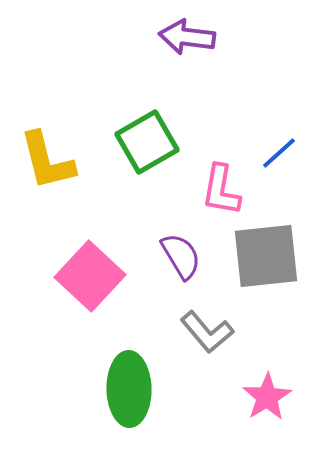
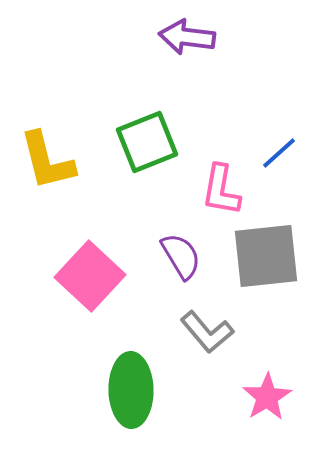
green square: rotated 8 degrees clockwise
green ellipse: moved 2 px right, 1 px down
